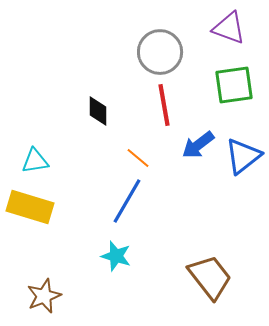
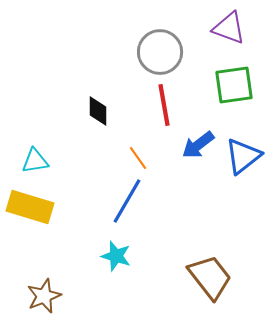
orange line: rotated 15 degrees clockwise
